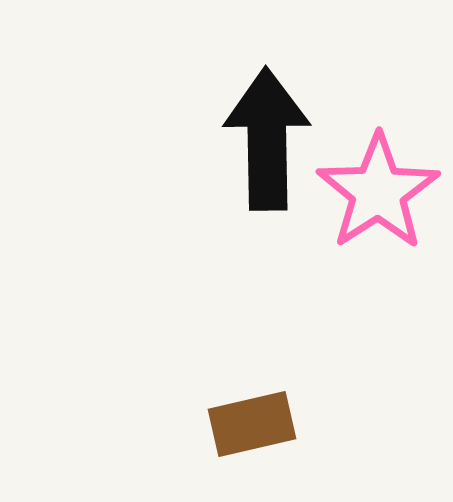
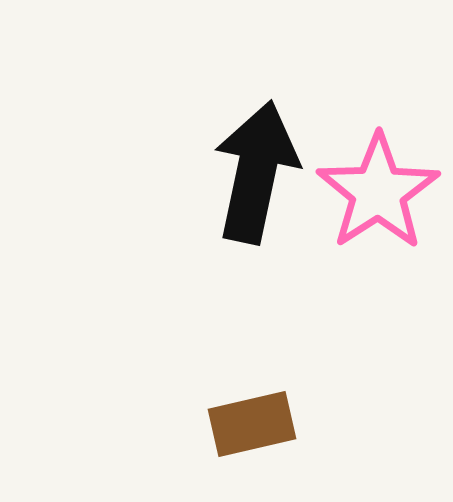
black arrow: moved 11 px left, 33 px down; rotated 13 degrees clockwise
